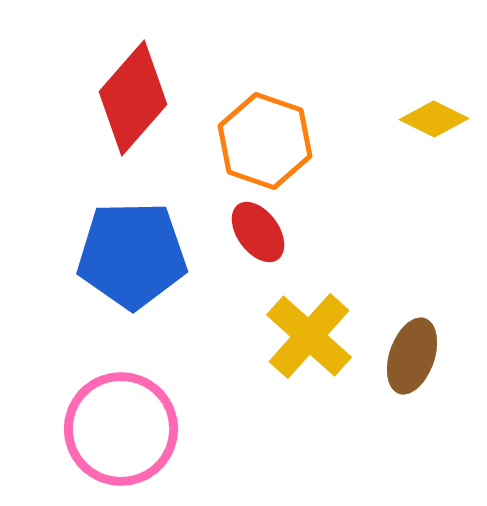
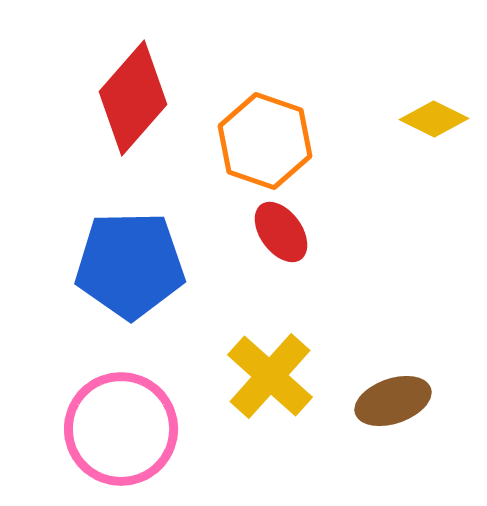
red ellipse: moved 23 px right
blue pentagon: moved 2 px left, 10 px down
yellow cross: moved 39 px left, 40 px down
brown ellipse: moved 19 px left, 45 px down; rotated 52 degrees clockwise
